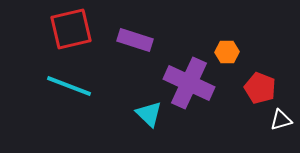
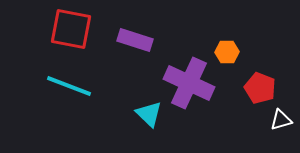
red square: rotated 24 degrees clockwise
